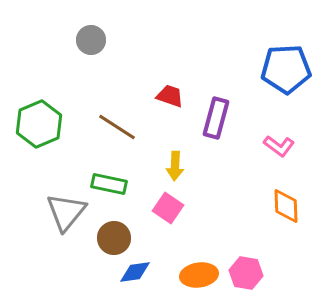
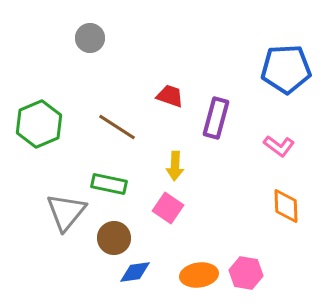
gray circle: moved 1 px left, 2 px up
